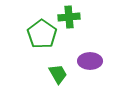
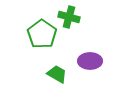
green cross: rotated 20 degrees clockwise
green trapezoid: moved 1 px left; rotated 30 degrees counterclockwise
